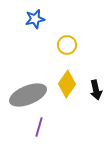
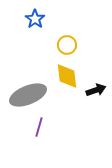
blue star: rotated 24 degrees counterclockwise
yellow diamond: moved 8 px up; rotated 40 degrees counterclockwise
black arrow: rotated 96 degrees counterclockwise
